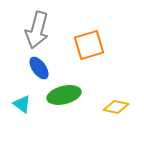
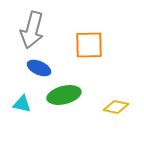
gray arrow: moved 5 px left
orange square: rotated 16 degrees clockwise
blue ellipse: rotated 30 degrees counterclockwise
cyan triangle: rotated 24 degrees counterclockwise
